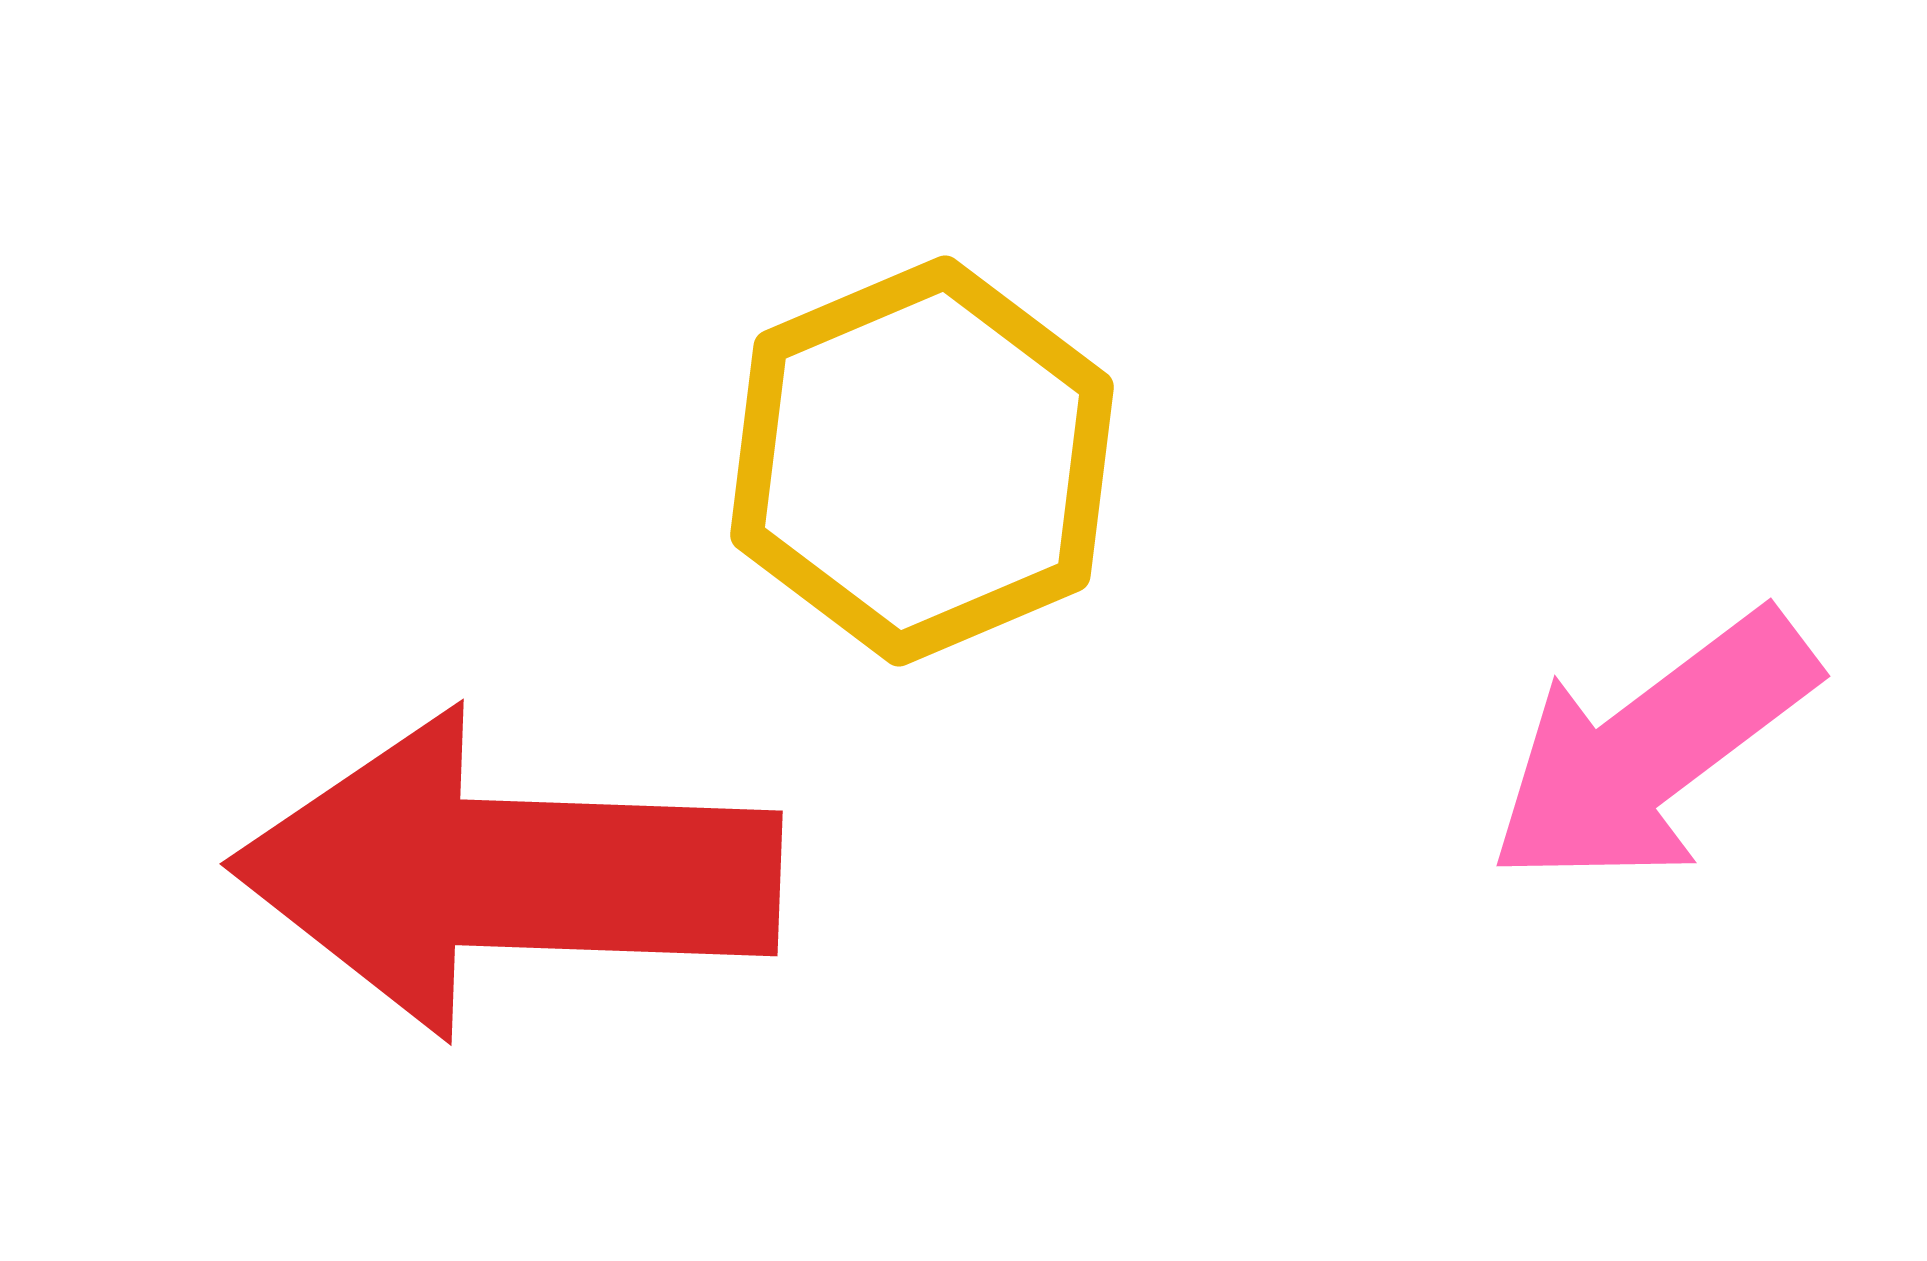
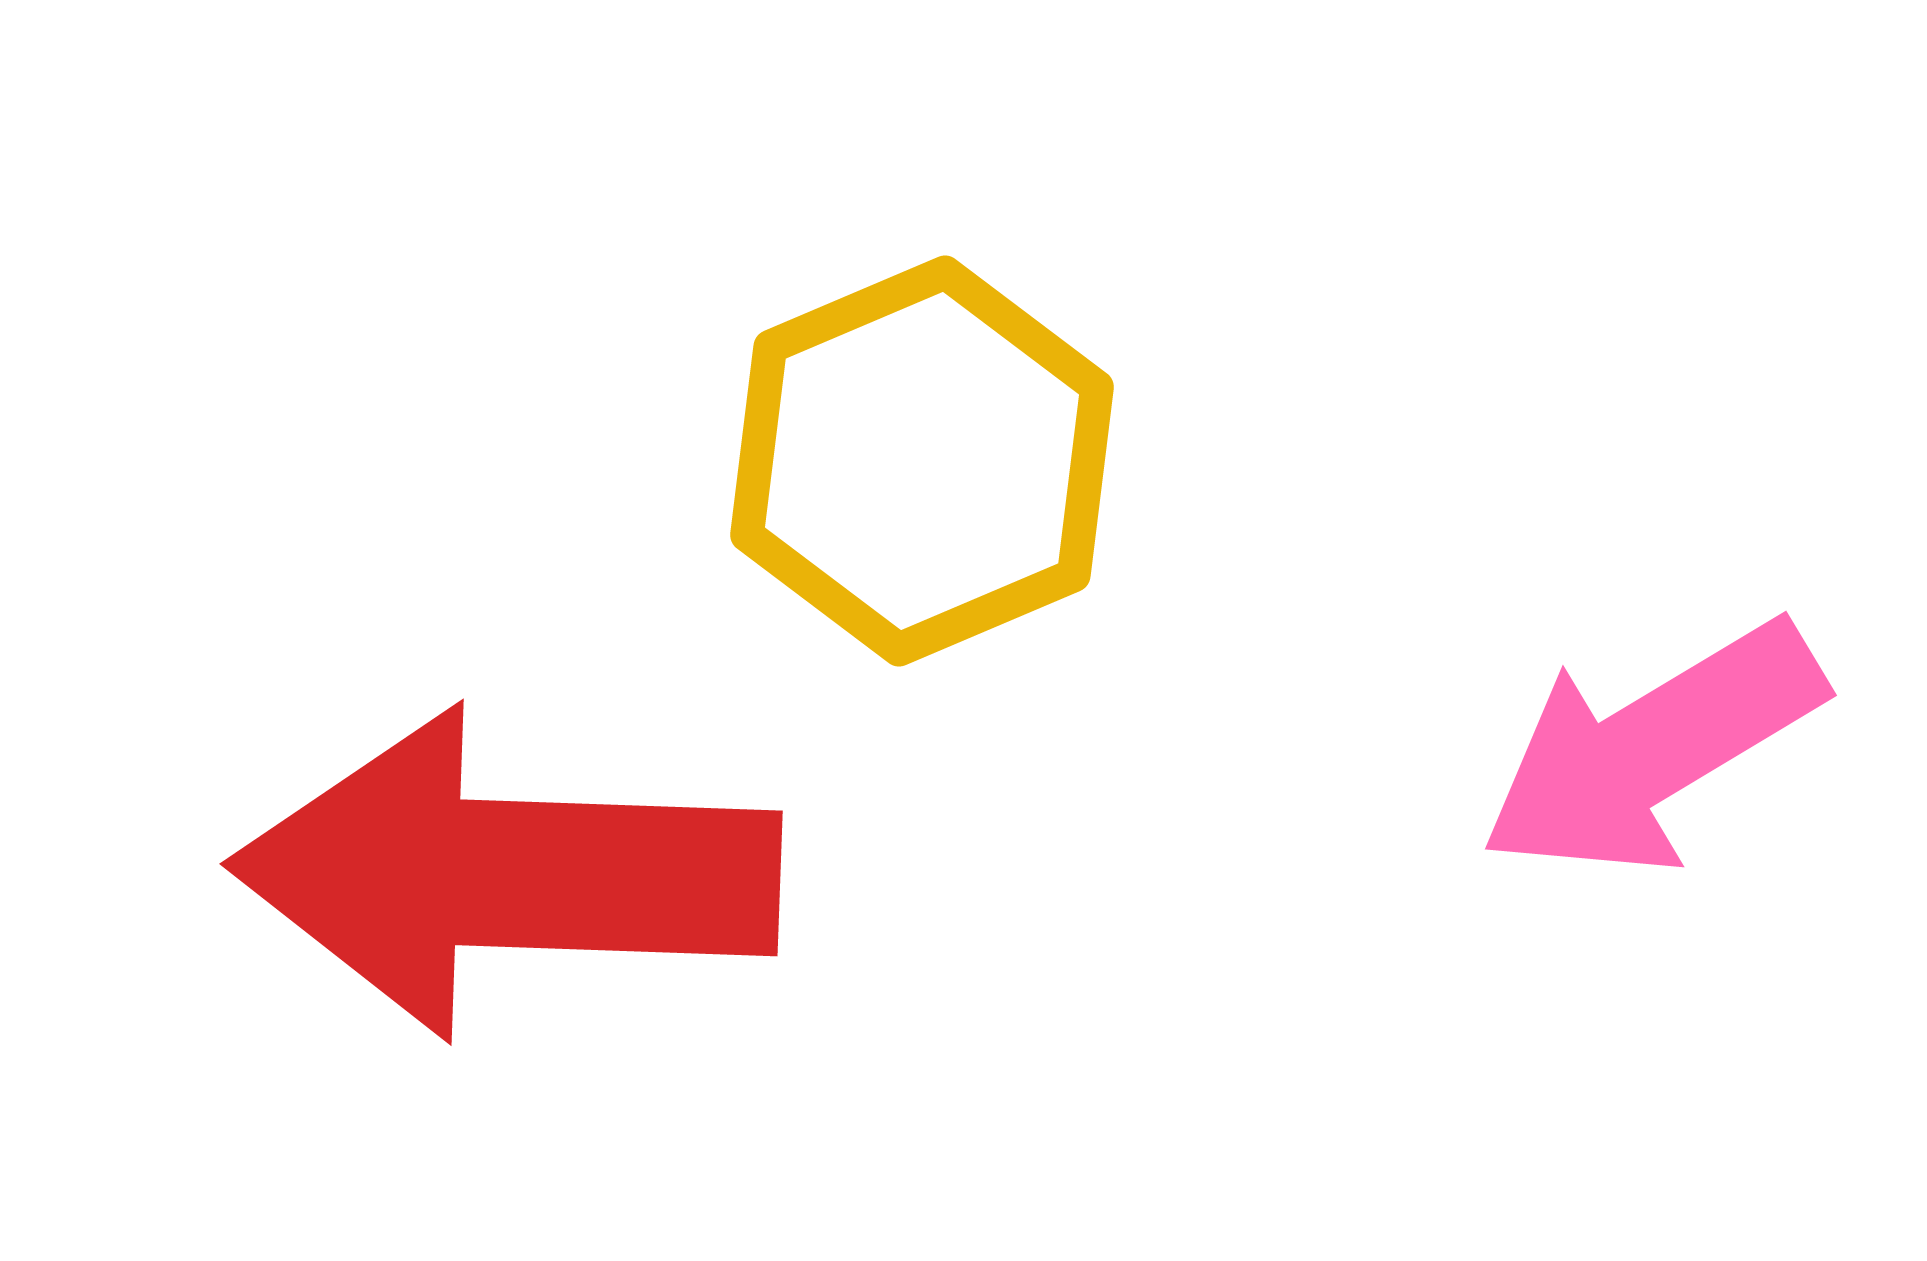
pink arrow: rotated 6 degrees clockwise
